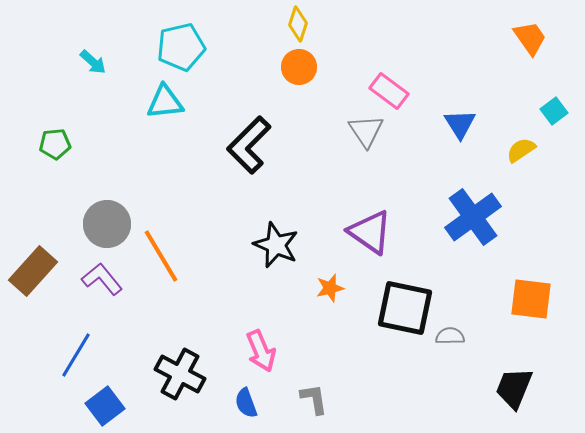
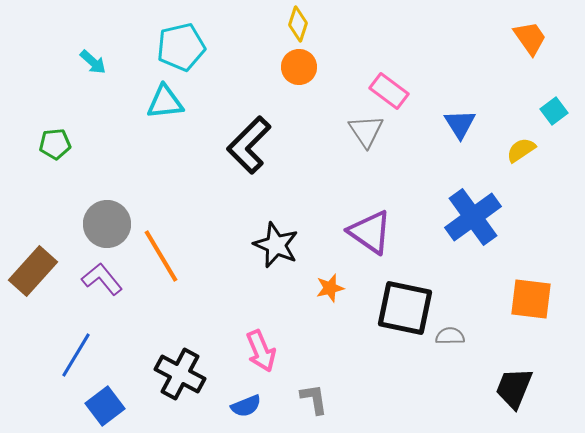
blue semicircle: moved 3 px down; rotated 92 degrees counterclockwise
